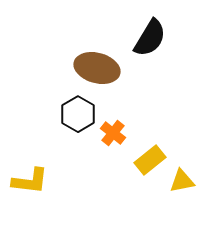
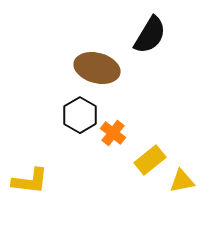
black semicircle: moved 3 px up
black hexagon: moved 2 px right, 1 px down
